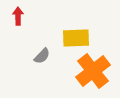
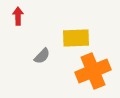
orange cross: rotated 16 degrees clockwise
